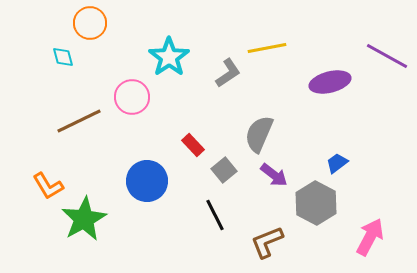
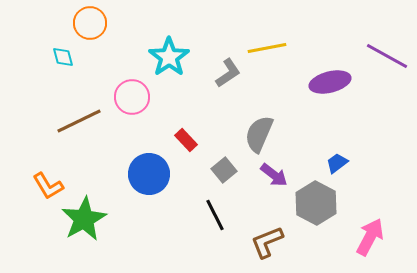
red rectangle: moved 7 px left, 5 px up
blue circle: moved 2 px right, 7 px up
